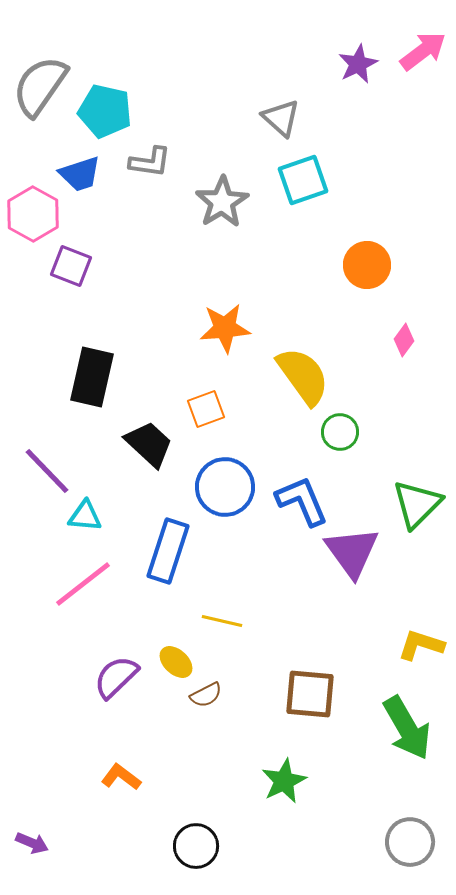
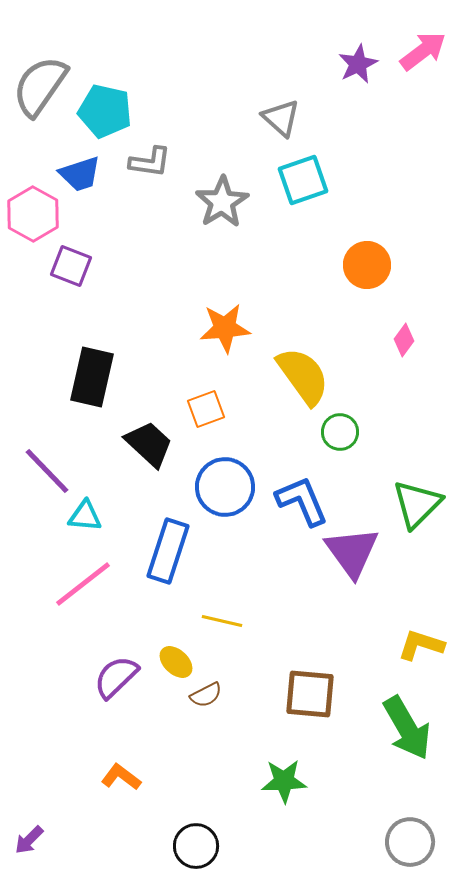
green star: rotated 24 degrees clockwise
purple arrow: moved 3 px left, 3 px up; rotated 112 degrees clockwise
